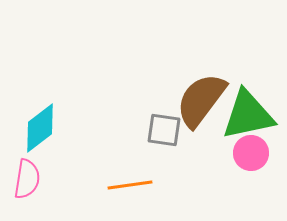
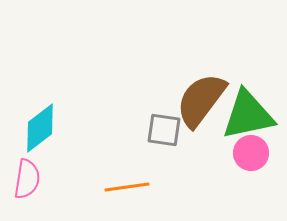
orange line: moved 3 px left, 2 px down
